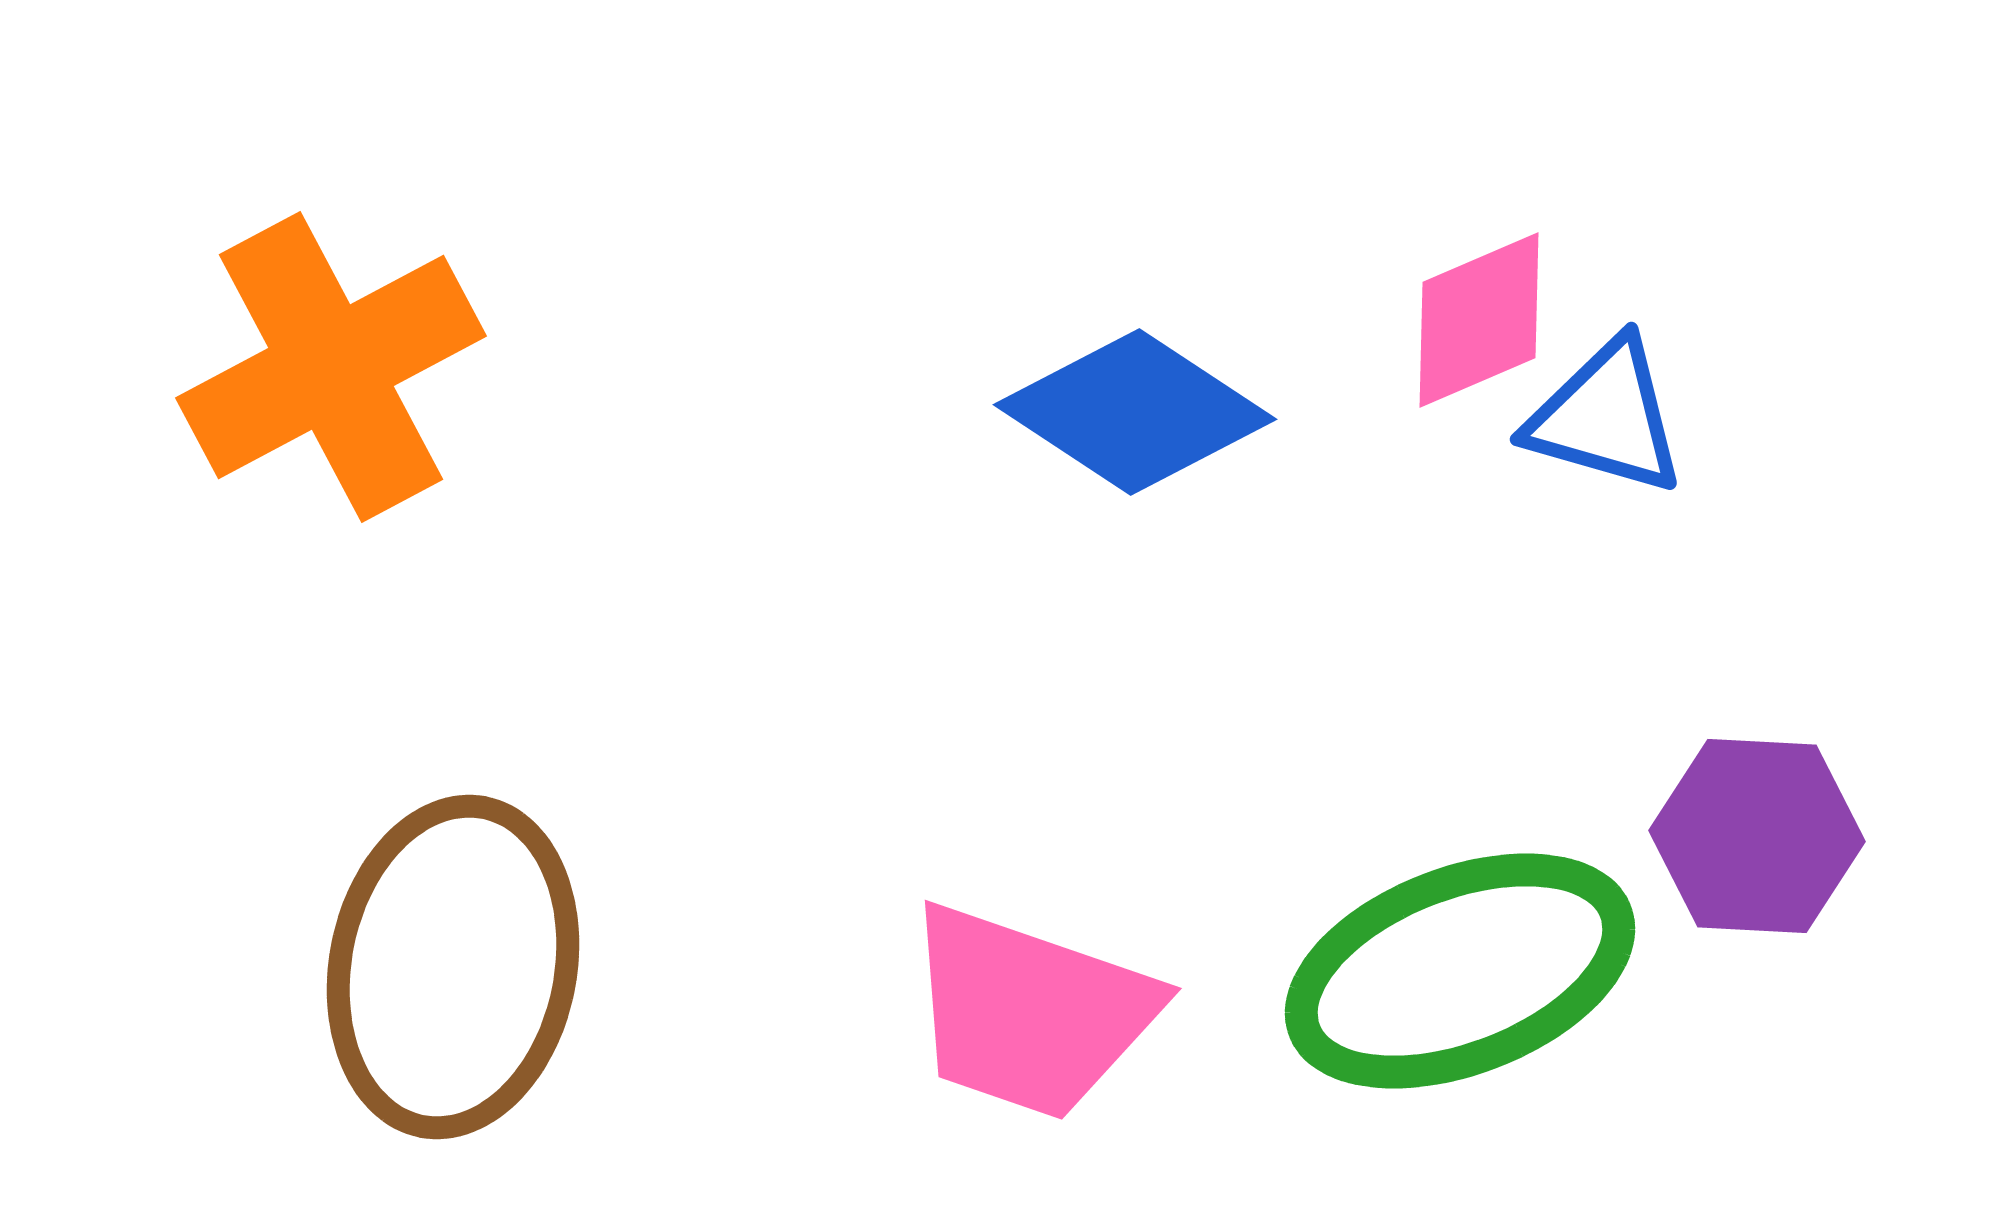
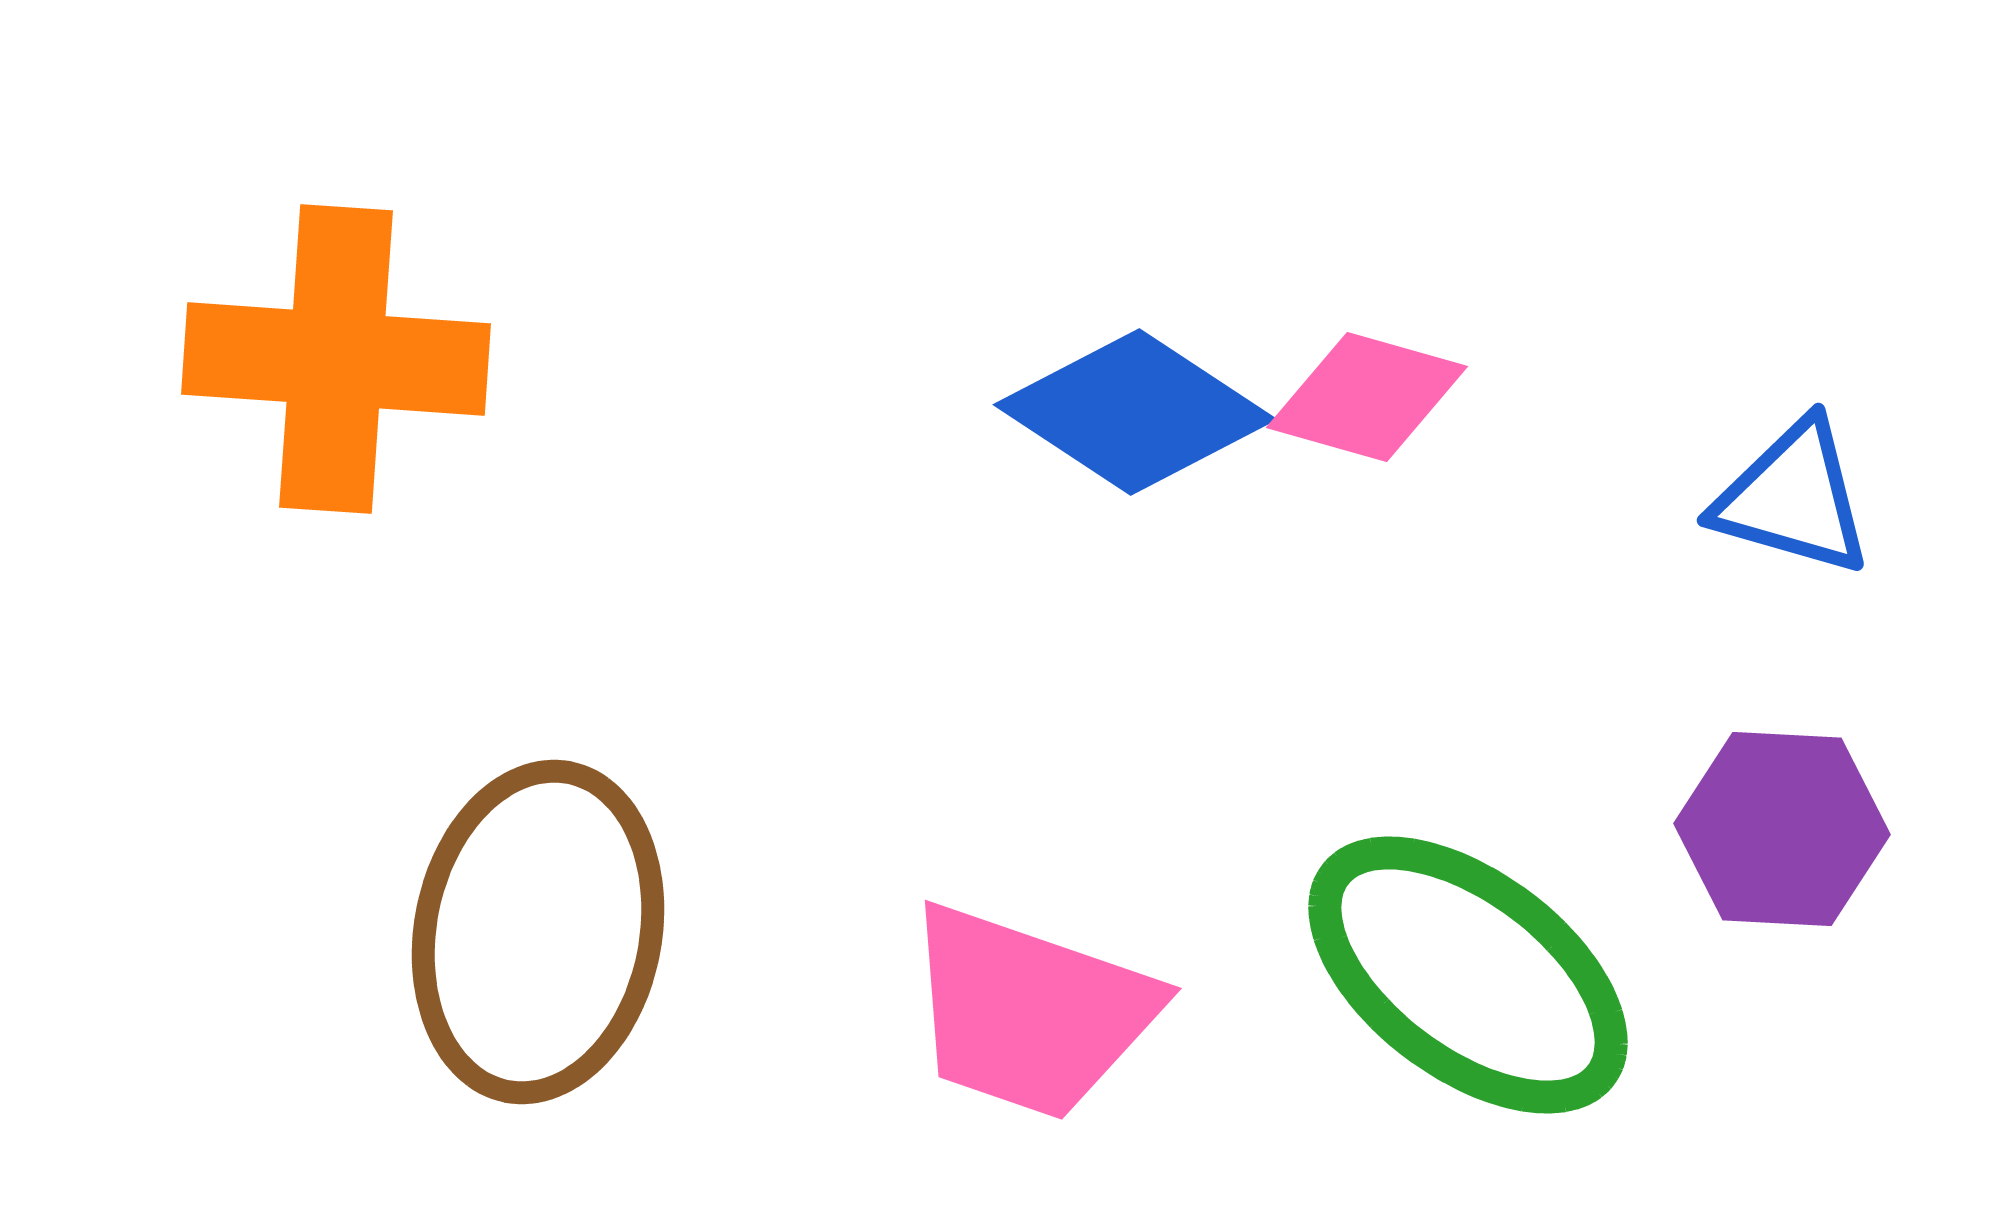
pink diamond: moved 112 px left, 77 px down; rotated 39 degrees clockwise
orange cross: moved 5 px right, 8 px up; rotated 32 degrees clockwise
blue triangle: moved 187 px right, 81 px down
purple hexagon: moved 25 px right, 7 px up
brown ellipse: moved 85 px right, 35 px up
green ellipse: moved 8 px right, 4 px down; rotated 58 degrees clockwise
